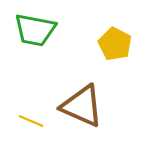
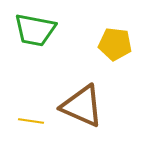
yellow pentagon: rotated 20 degrees counterclockwise
yellow line: rotated 15 degrees counterclockwise
